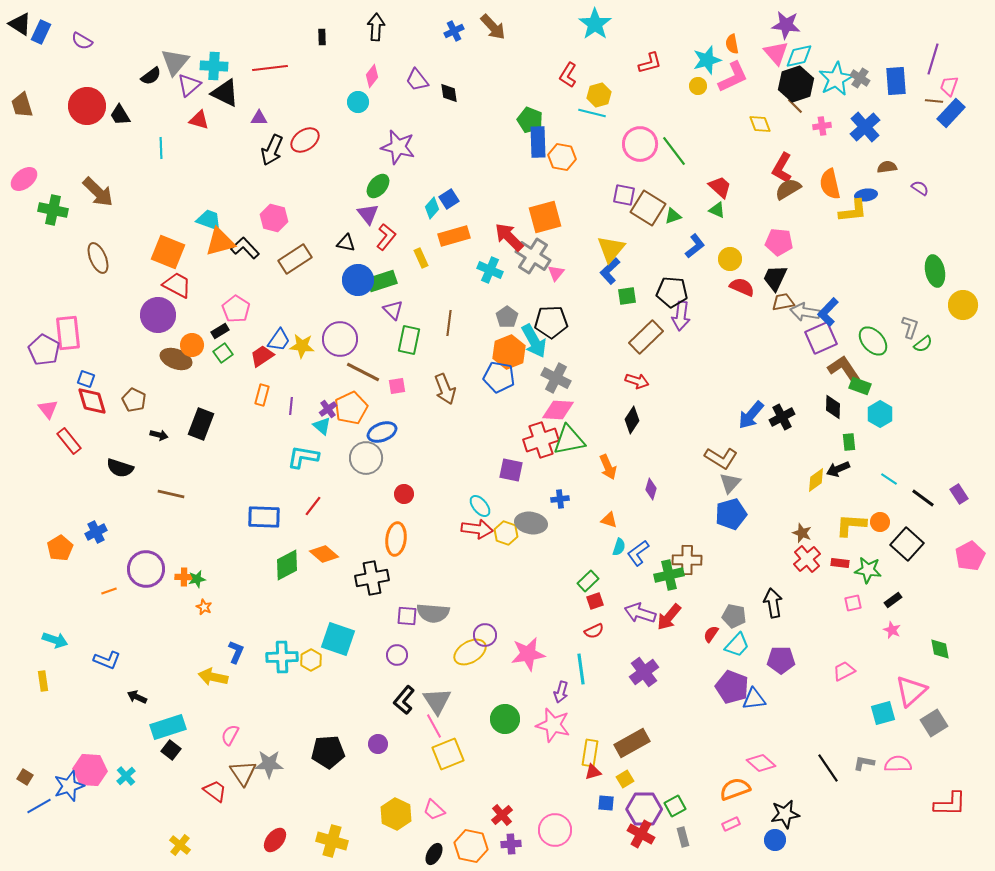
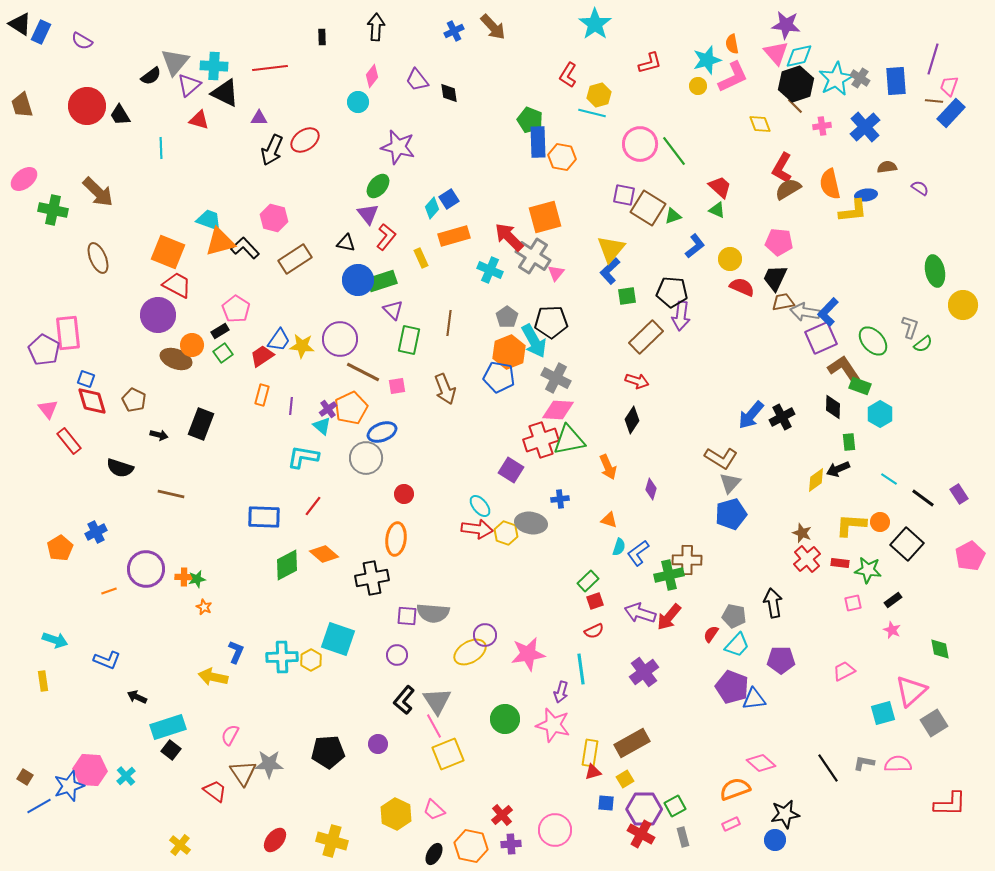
purple square at (511, 470): rotated 20 degrees clockwise
